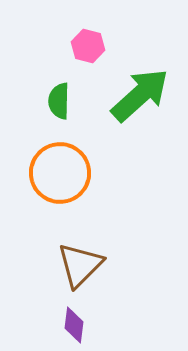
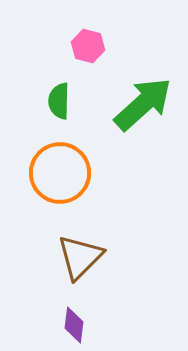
green arrow: moved 3 px right, 9 px down
brown triangle: moved 8 px up
